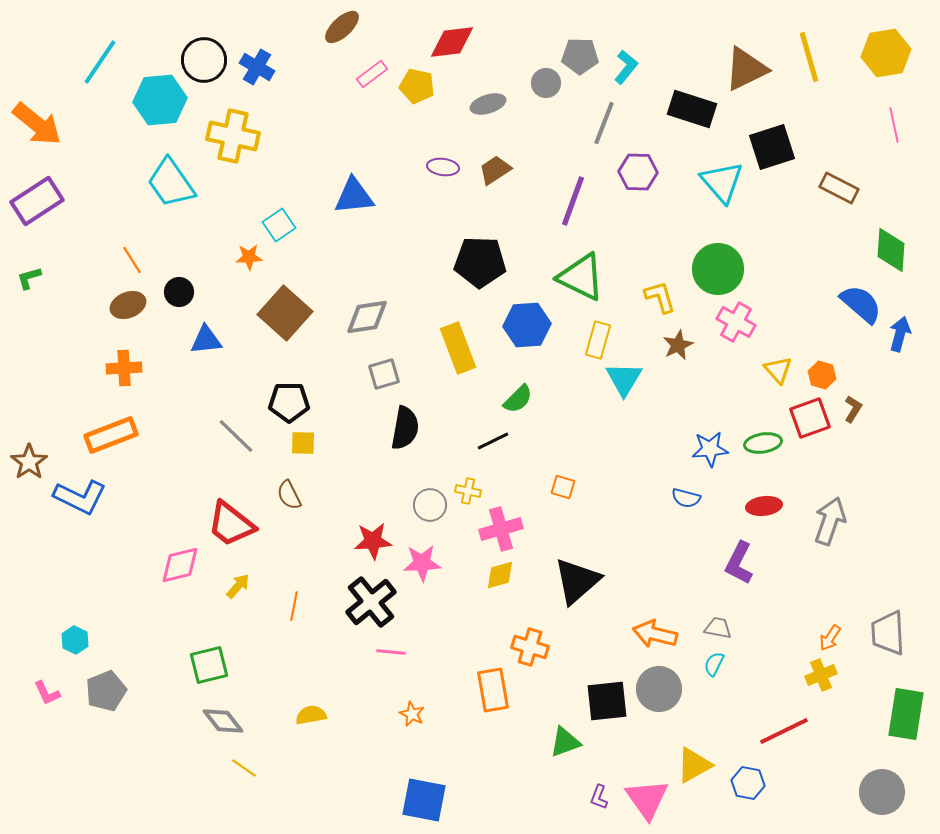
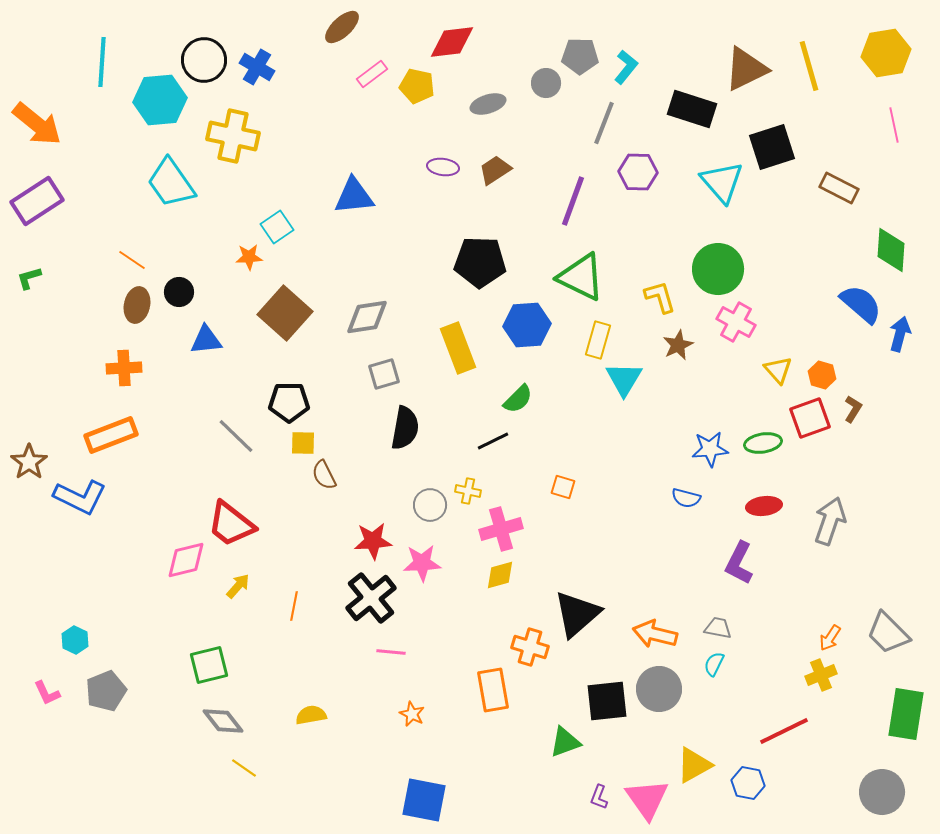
yellow line at (809, 57): moved 9 px down
cyan line at (100, 62): moved 2 px right; rotated 30 degrees counterclockwise
cyan square at (279, 225): moved 2 px left, 2 px down
orange line at (132, 260): rotated 24 degrees counterclockwise
brown ellipse at (128, 305): moved 9 px right; rotated 56 degrees counterclockwise
brown semicircle at (289, 495): moved 35 px right, 20 px up
pink diamond at (180, 565): moved 6 px right, 5 px up
black triangle at (577, 581): moved 33 px down
black cross at (371, 602): moved 4 px up
gray trapezoid at (888, 633): rotated 42 degrees counterclockwise
